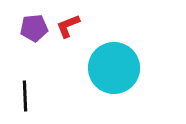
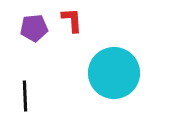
red L-shape: moved 4 px right, 6 px up; rotated 108 degrees clockwise
cyan circle: moved 5 px down
